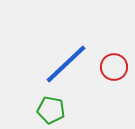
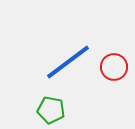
blue line: moved 2 px right, 2 px up; rotated 6 degrees clockwise
